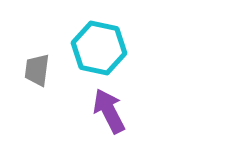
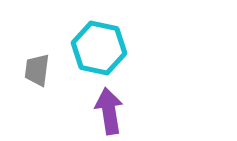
purple arrow: rotated 18 degrees clockwise
